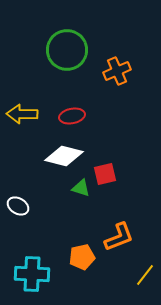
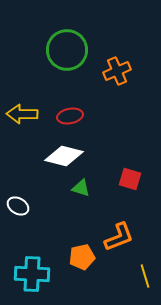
red ellipse: moved 2 px left
red square: moved 25 px right, 5 px down; rotated 30 degrees clockwise
yellow line: moved 1 px down; rotated 55 degrees counterclockwise
